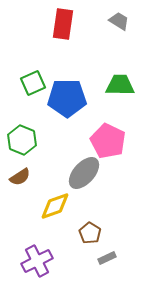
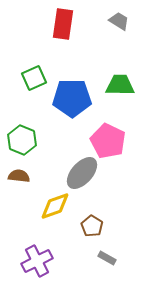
green square: moved 1 px right, 5 px up
blue pentagon: moved 5 px right
gray ellipse: moved 2 px left
brown semicircle: moved 1 px left, 1 px up; rotated 140 degrees counterclockwise
brown pentagon: moved 2 px right, 7 px up
gray rectangle: rotated 54 degrees clockwise
